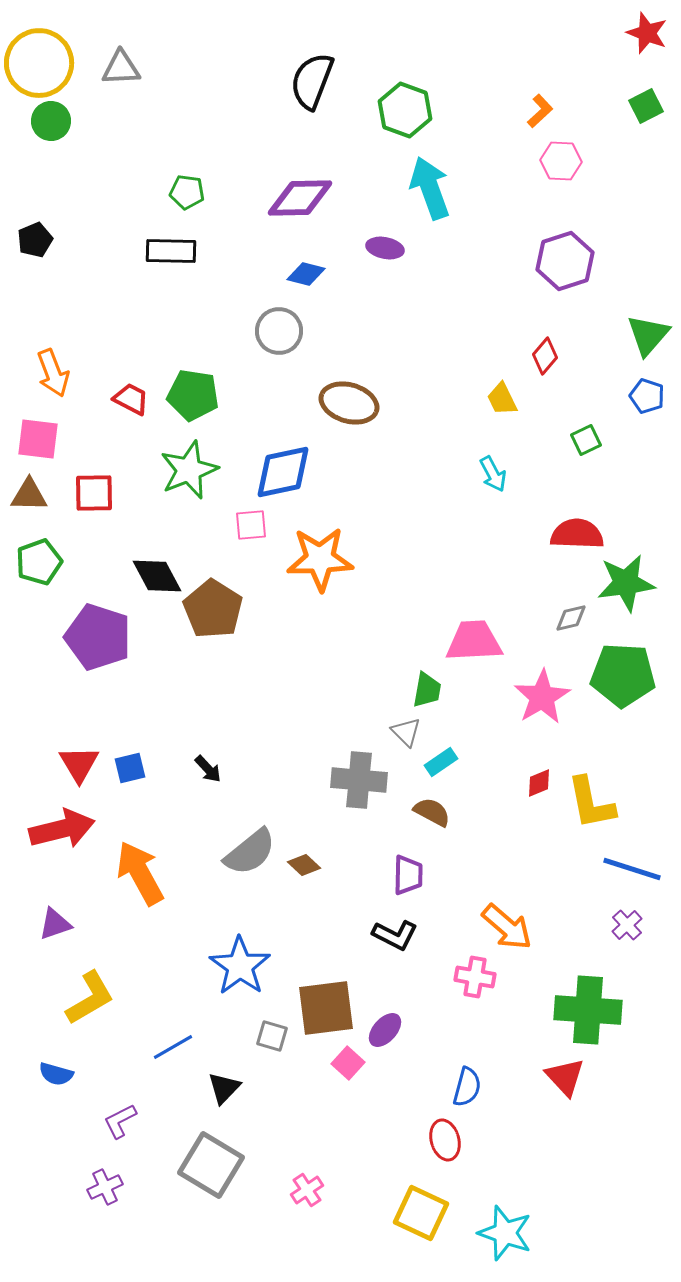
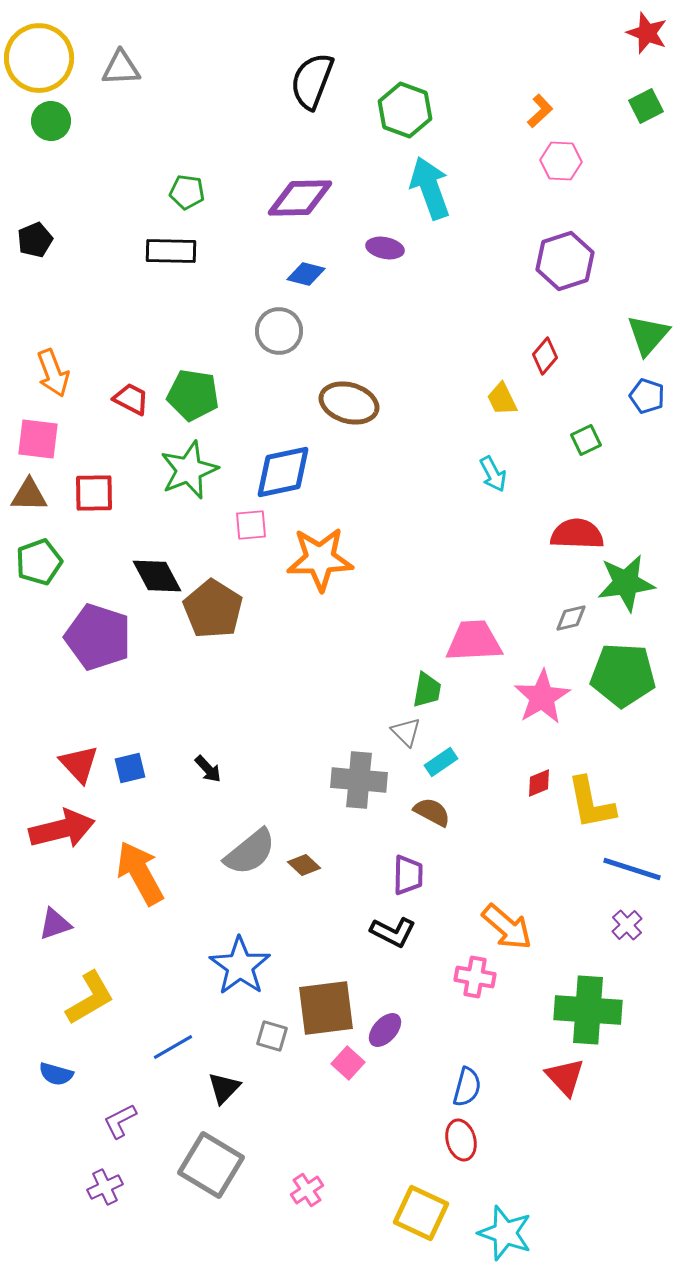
yellow circle at (39, 63): moved 5 px up
red triangle at (79, 764): rotated 12 degrees counterclockwise
black L-shape at (395, 935): moved 2 px left, 3 px up
red ellipse at (445, 1140): moved 16 px right
